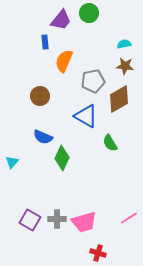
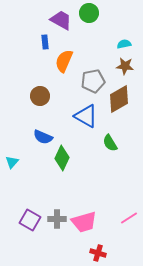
purple trapezoid: rotated 100 degrees counterclockwise
